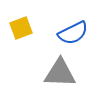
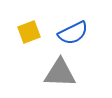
yellow square: moved 8 px right, 4 px down
